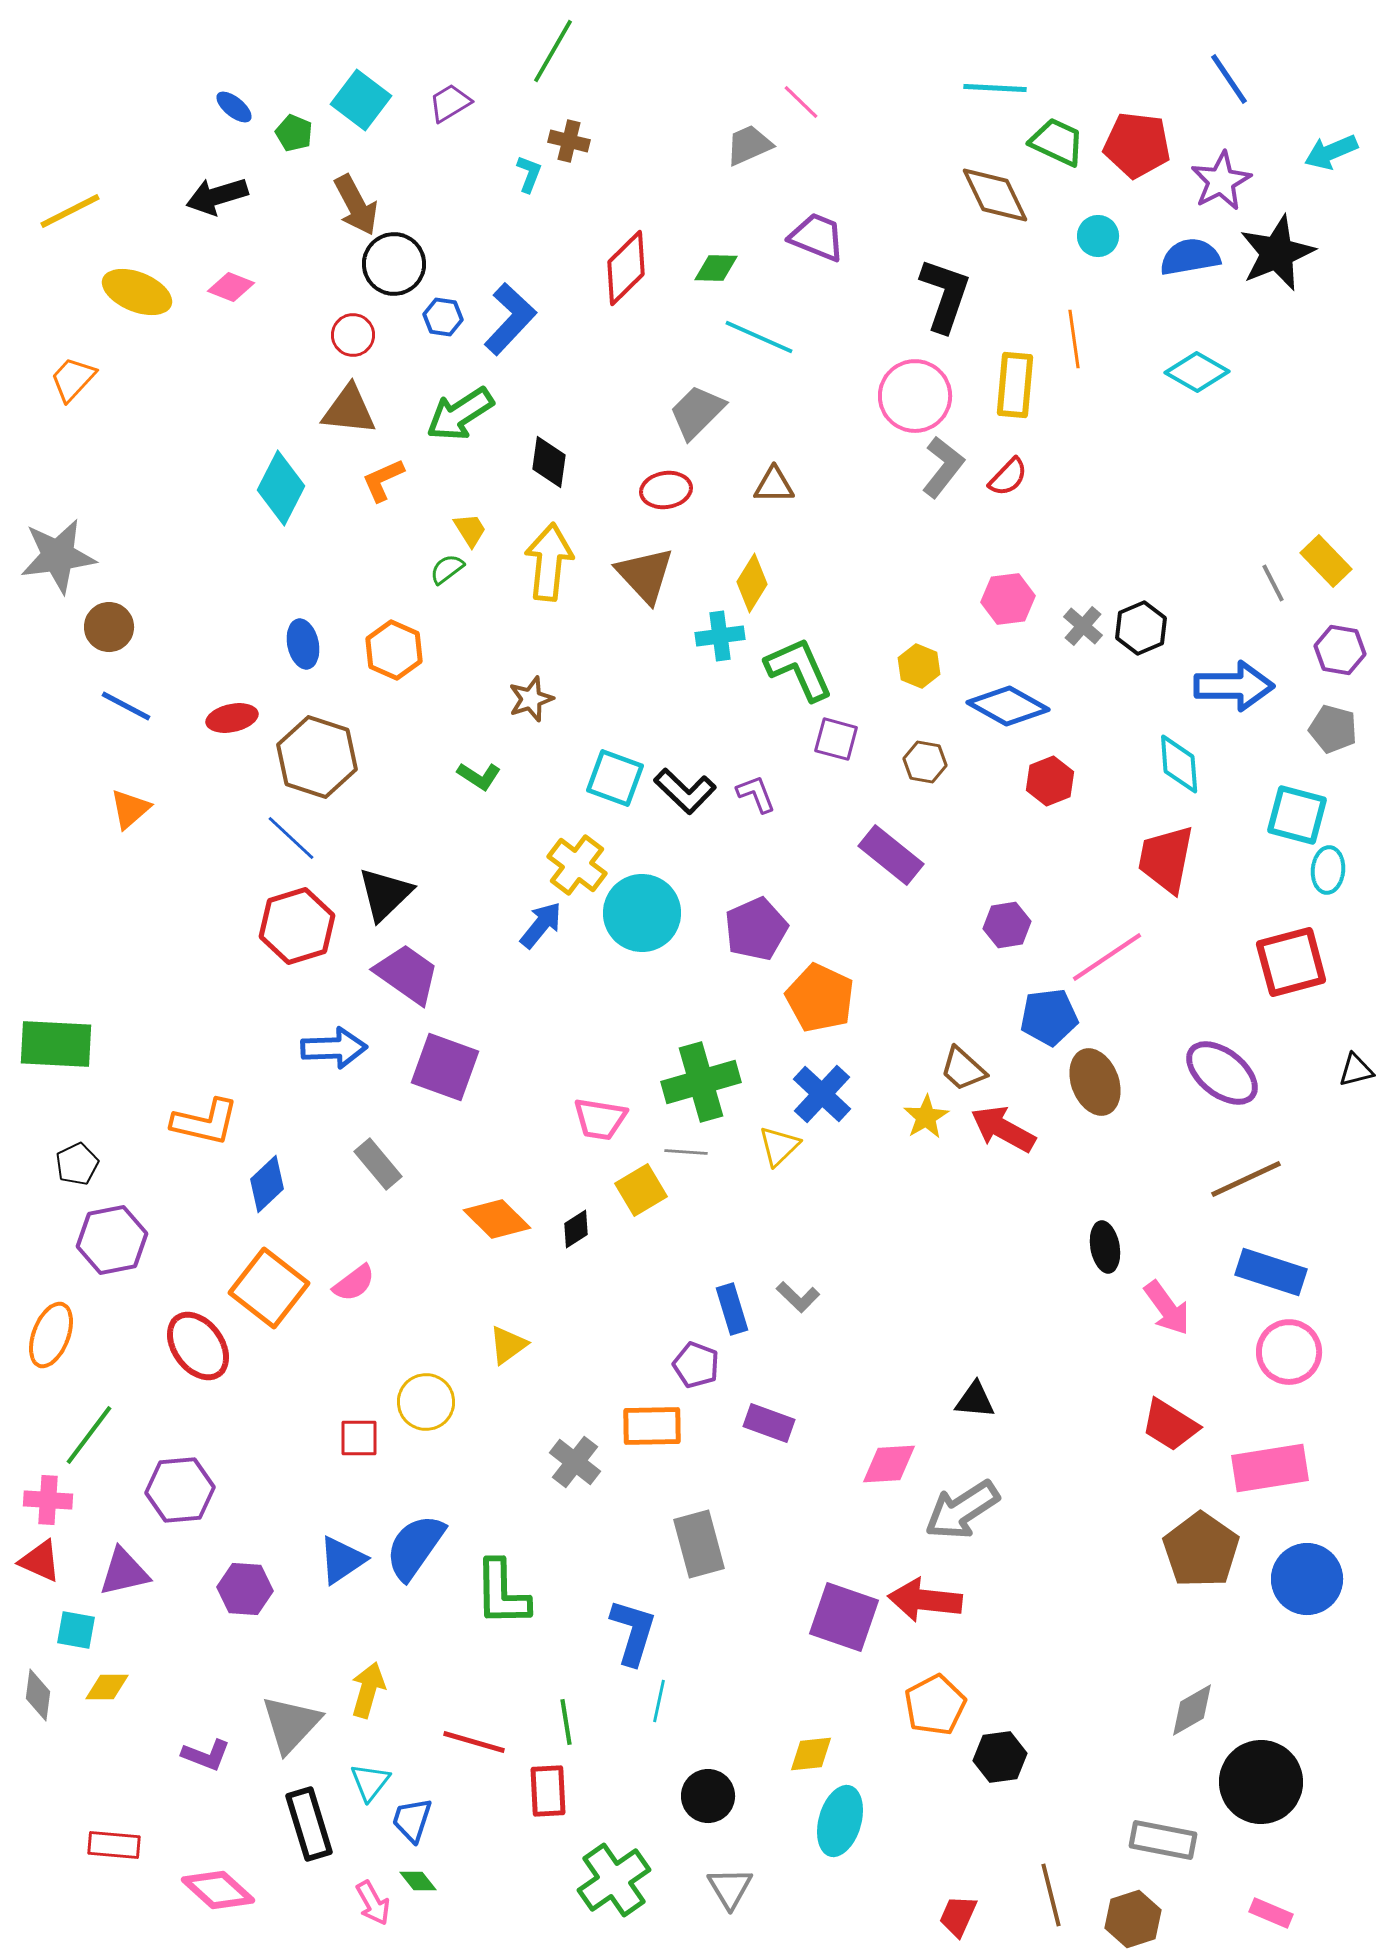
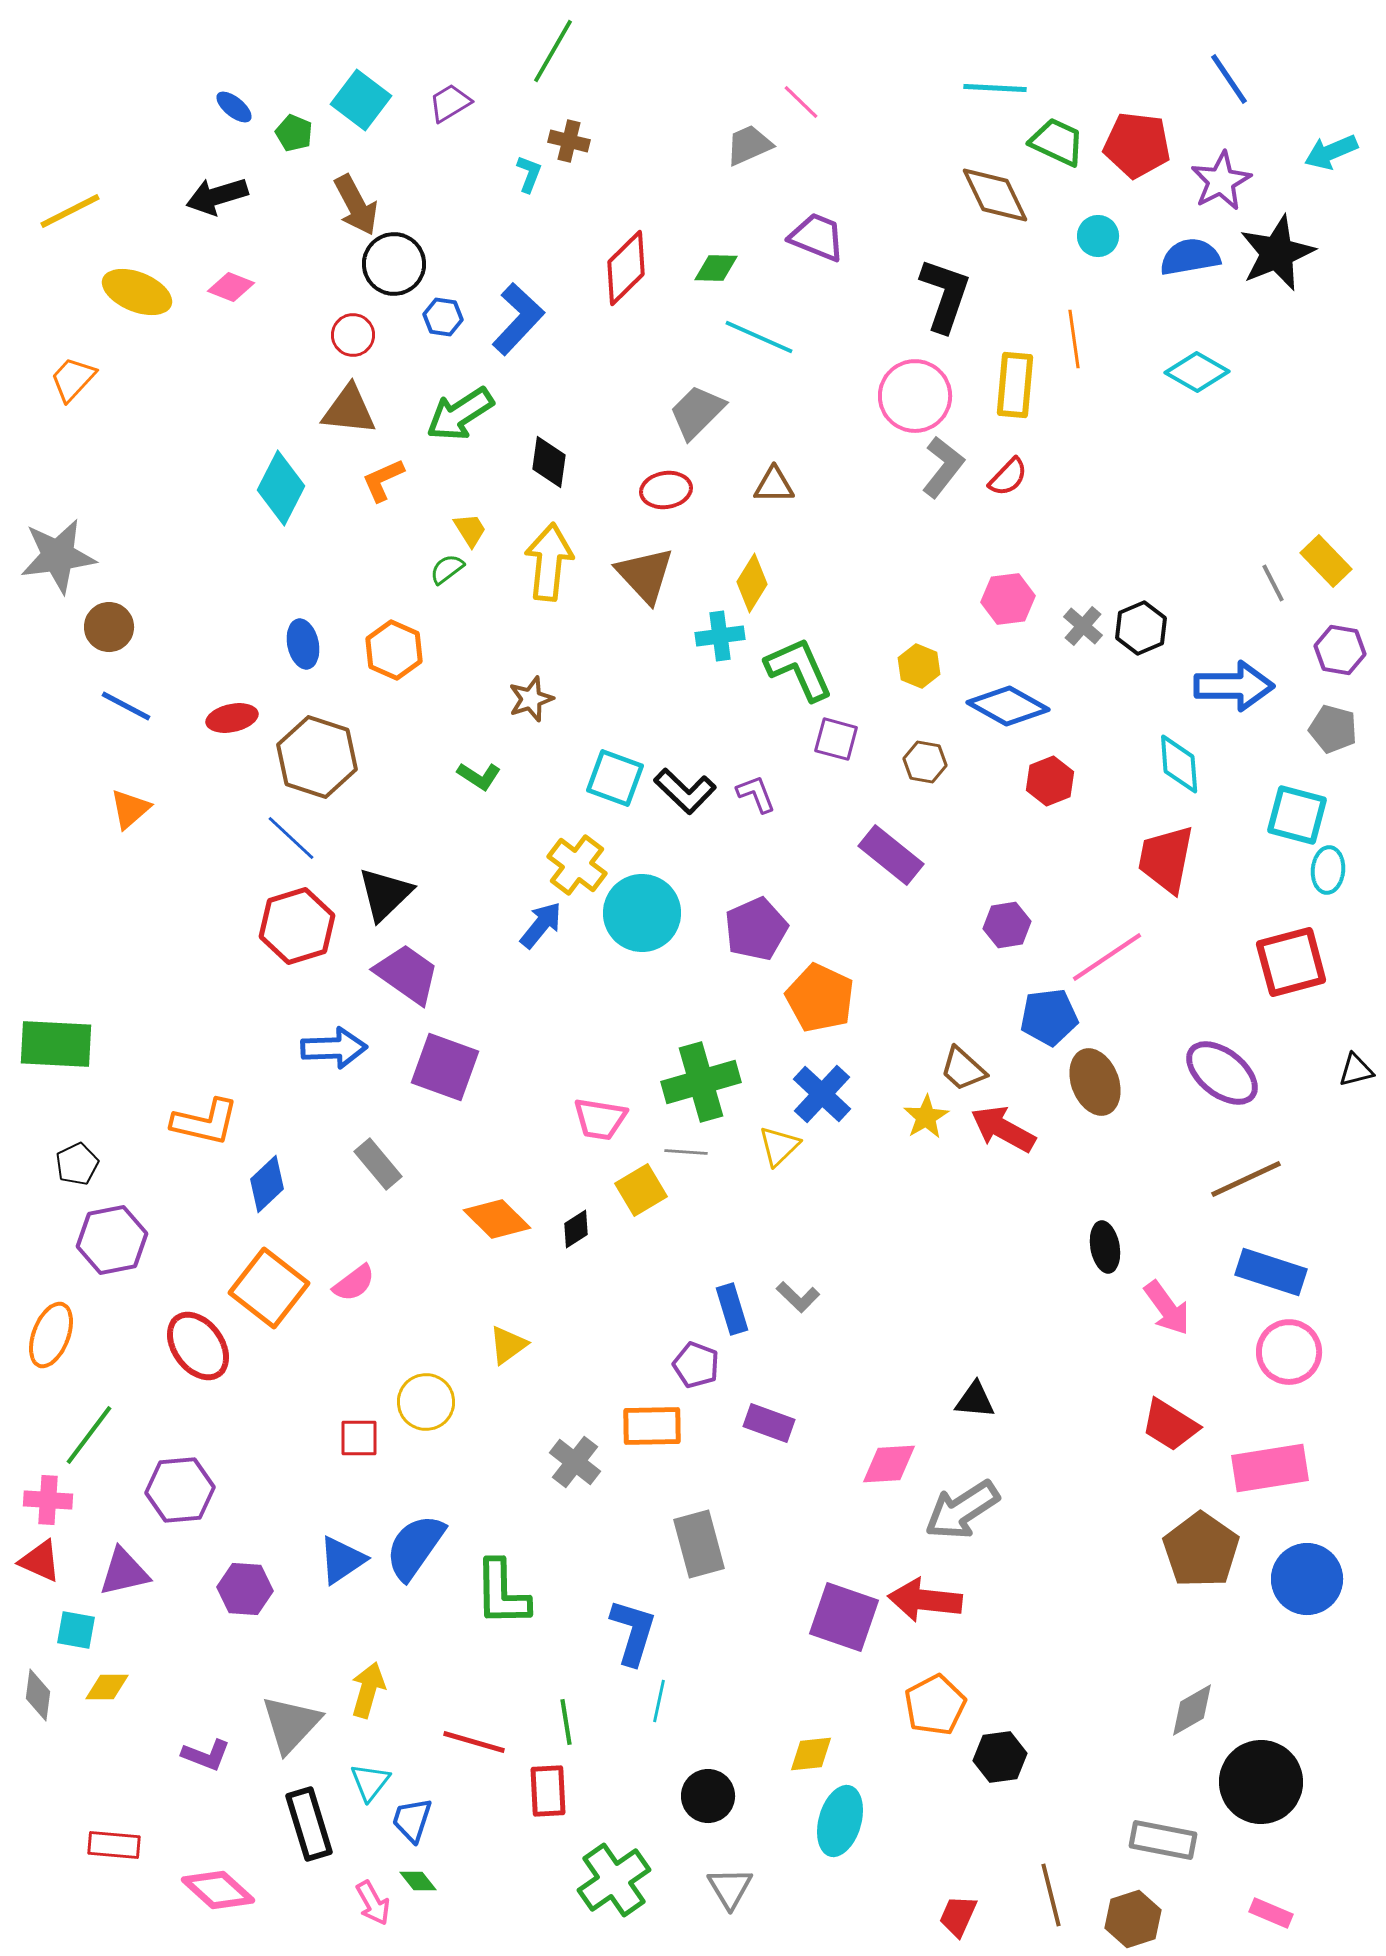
blue L-shape at (510, 319): moved 8 px right
